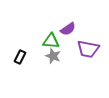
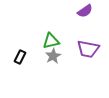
purple semicircle: moved 17 px right, 18 px up
green triangle: rotated 18 degrees counterclockwise
gray star: rotated 21 degrees clockwise
